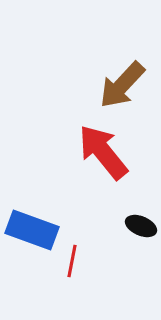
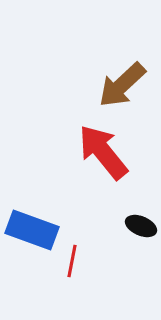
brown arrow: rotated 4 degrees clockwise
